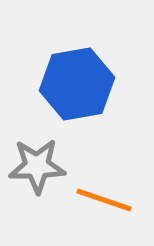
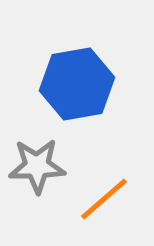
orange line: moved 1 px up; rotated 60 degrees counterclockwise
